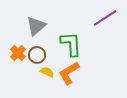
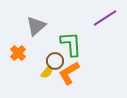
brown circle: moved 18 px right, 6 px down
yellow semicircle: rotated 104 degrees clockwise
